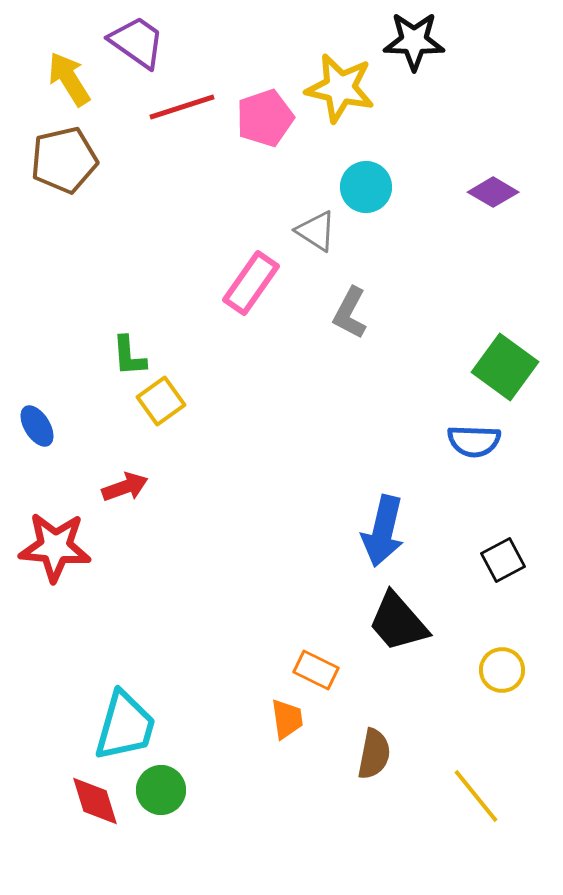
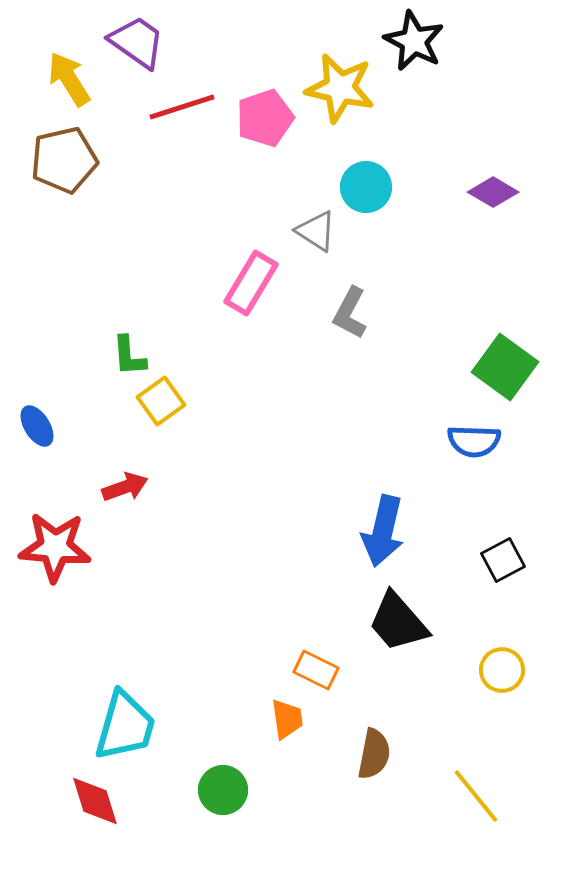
black star: rotated 26 degrees clockwise
pink rectangle: rotated 4 degrees counterclockwise
green circle: moved 62 px right
